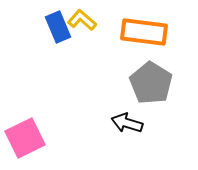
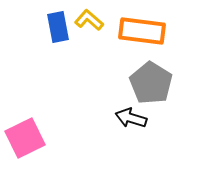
yellow L-shape: moved 7 px right
blue rectangle: rotated 12 degrees clockwise
orange rectangle: moved 2 px left, 1 px up
black arrow: moved 4 px right, 5 px up
